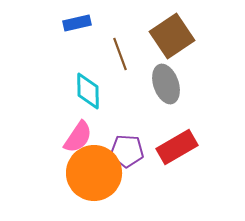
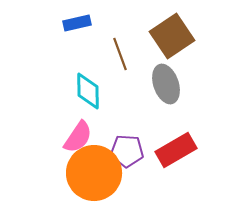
red rectangle: moved 1 px left, 3 px down
